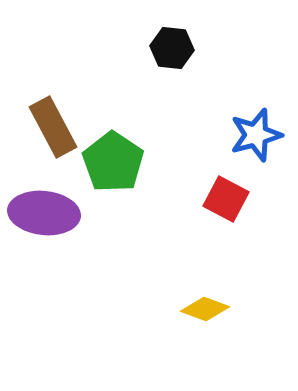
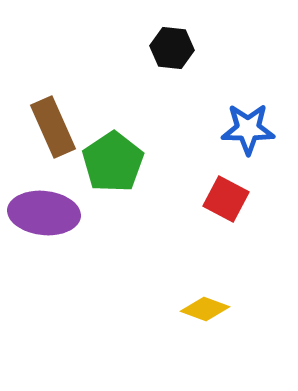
brown rectangle: rotated 4 degrees clockwise
blue star: moved 8 px left, 6 px up; rotated 16 degrees clockwise
green pentagon: rotated 4 degrees clockwise
